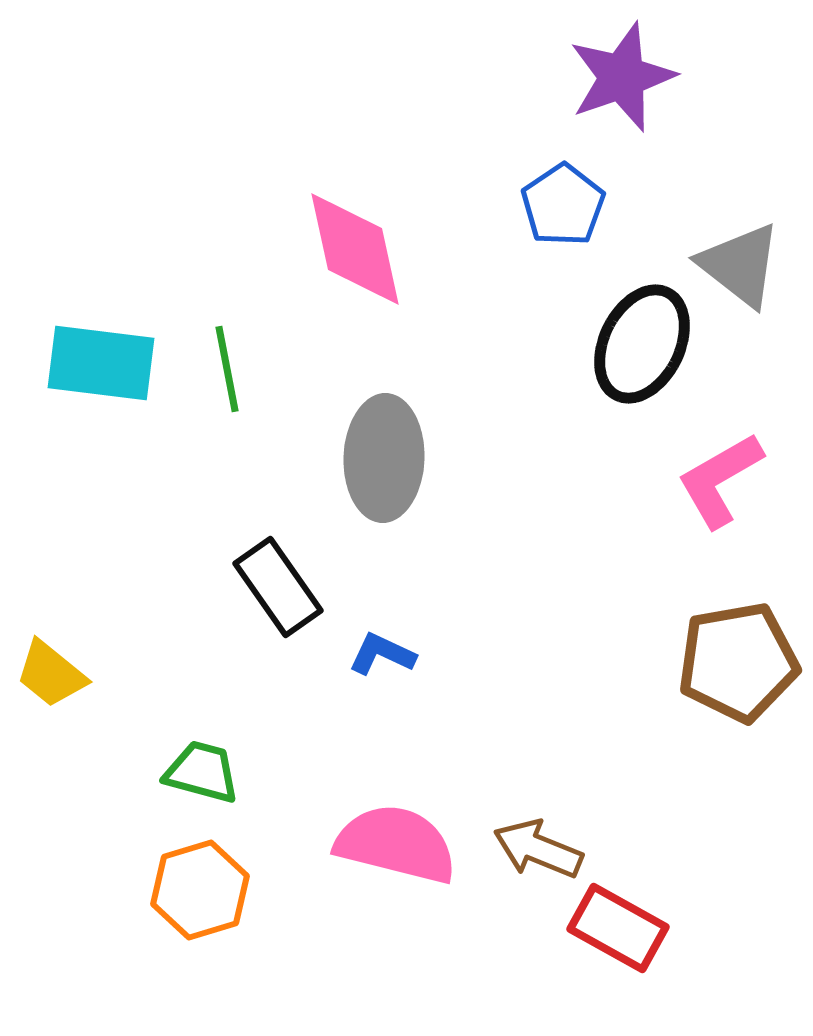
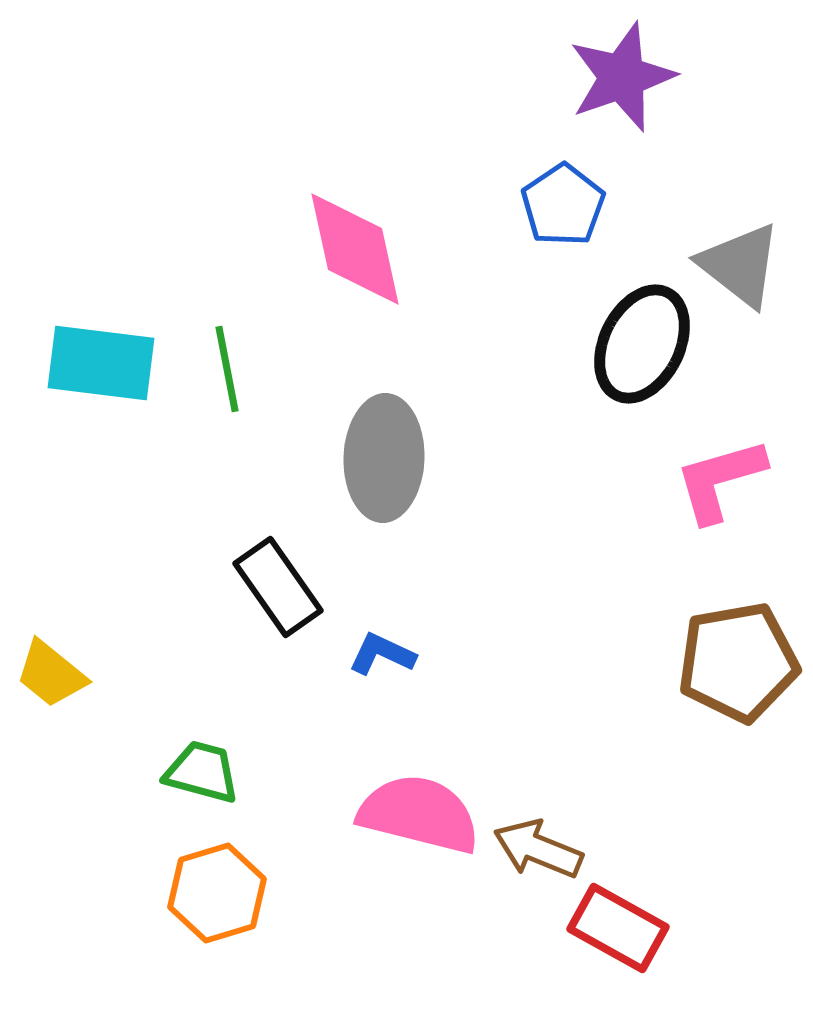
pink L-shape: rotated 14 degrees clockwise
pink semicircle: moved 23 px right, 30 px up
orange hexagon: moved 17 px right, 3 px down
